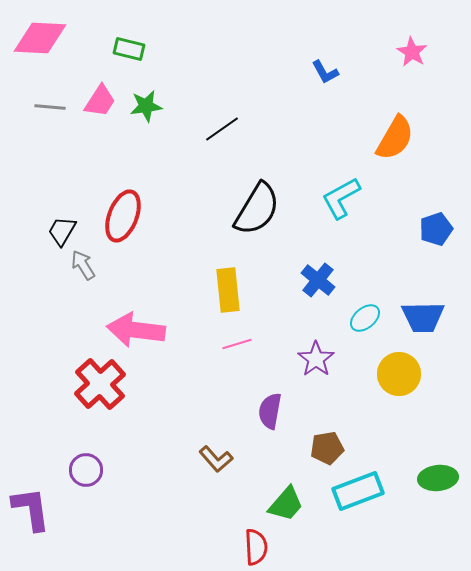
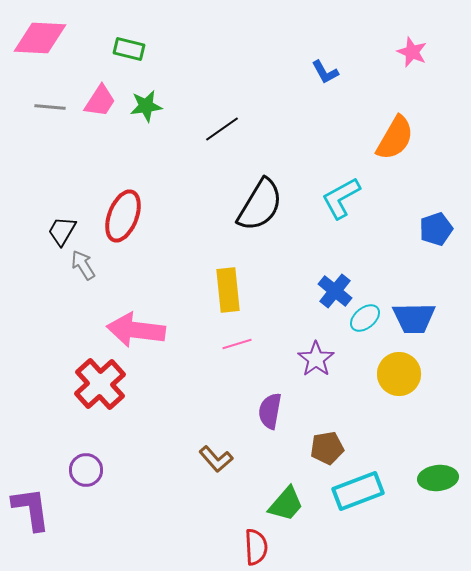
pink star: rotated 8 degrees counterclockwise
black semicircle: moved 3 px right, 4 px up
blue cross: moved 17 px right, 11 px down
blue trapezoid: moved 9 px left, 1 px down
